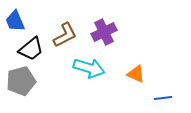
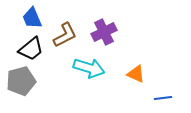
blue trapezoid: moved 17 px right, 3 px up
